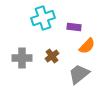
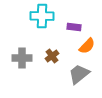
cyan cross: moved 1 px left, 2 px up; rotated 20 degrees clockwise
